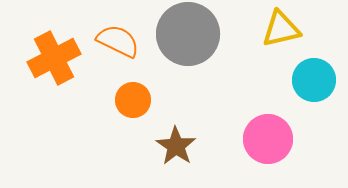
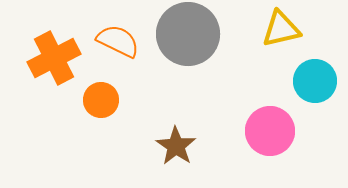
cyan circle: moved 1 px right, 1 px down
orange circle: moved 32 px left
pink circle: moved 2 px right, 8 px up
